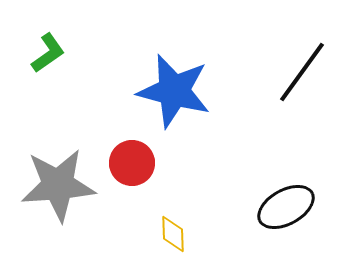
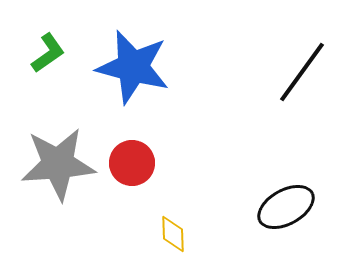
blue star: moved 41 px left, 24 px up
gray star: moved 21 px up
